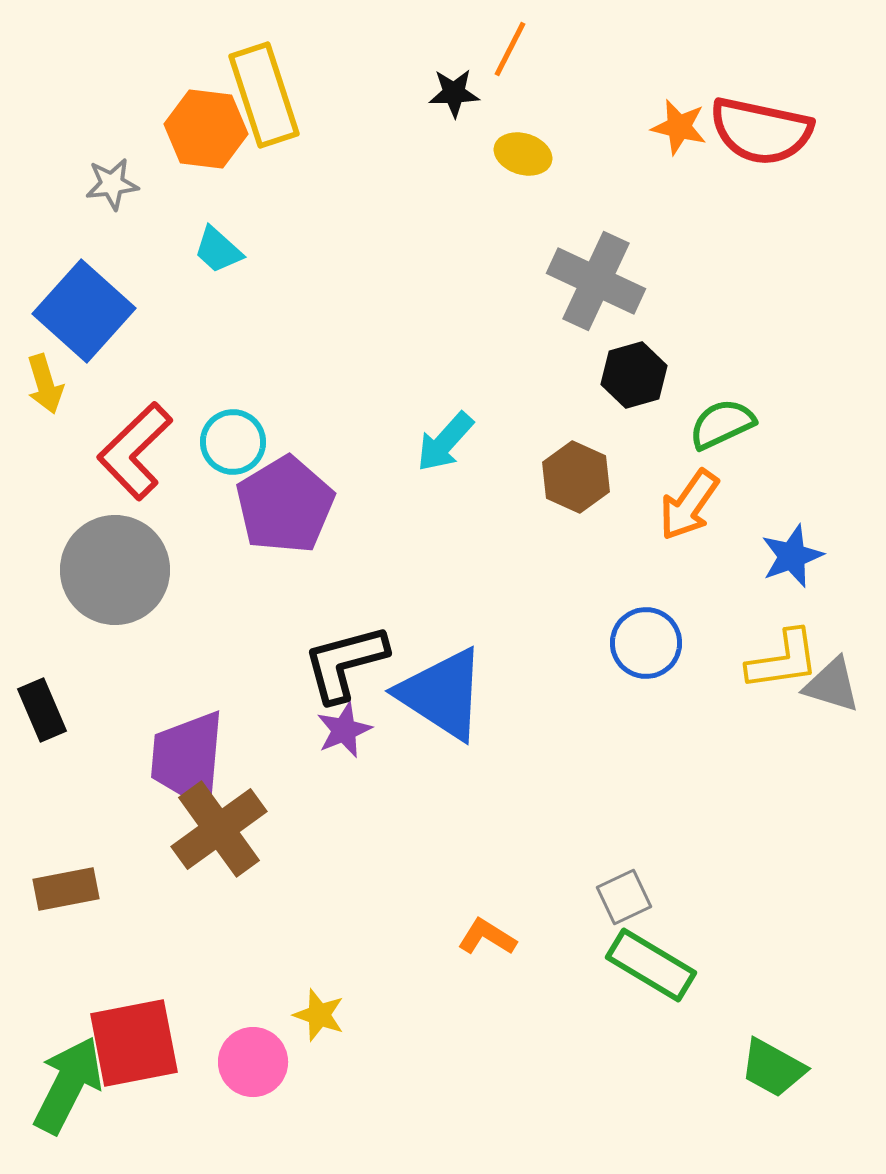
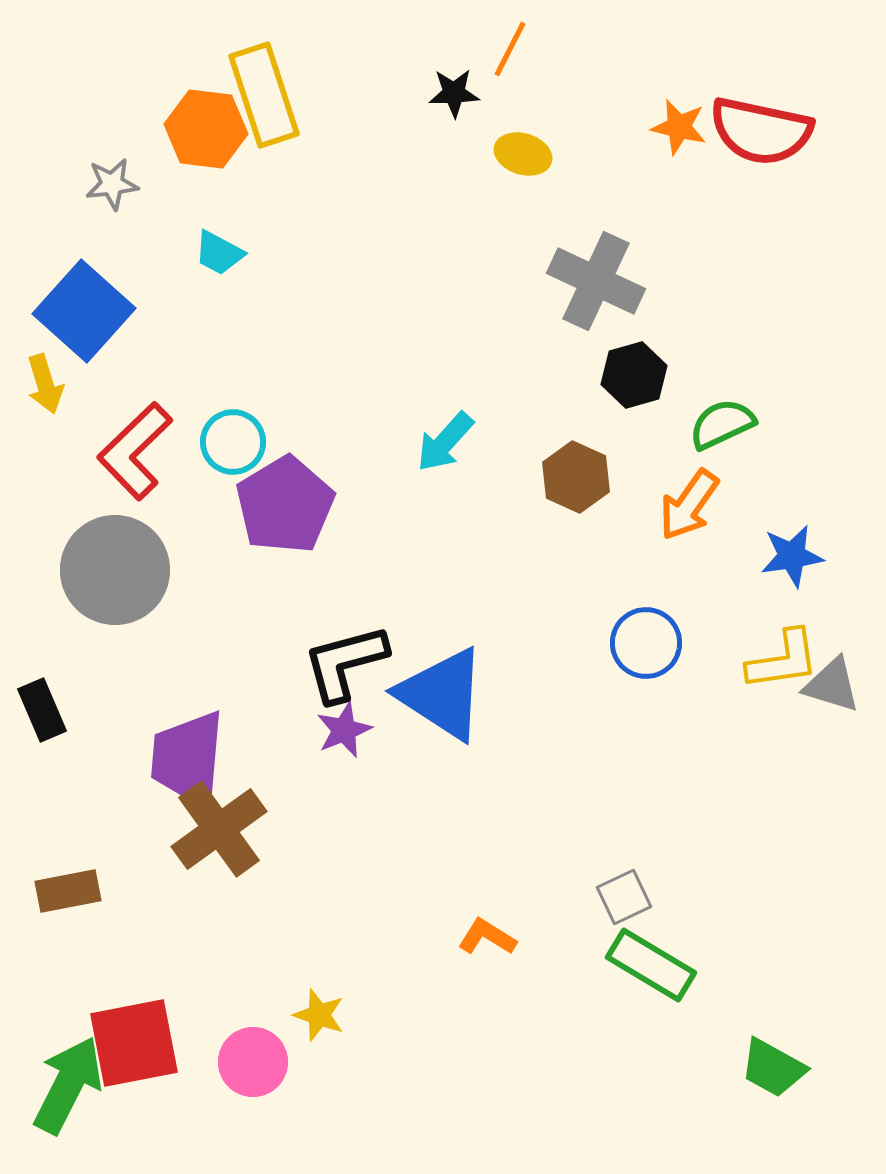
cyan trapezoid: moved 1 px right, 3 px down; rotated 14 degrees counterclockwise
blue star: rotated 12 degrees clockwise
brown rectangle: moved 2 px right, 2 px down
